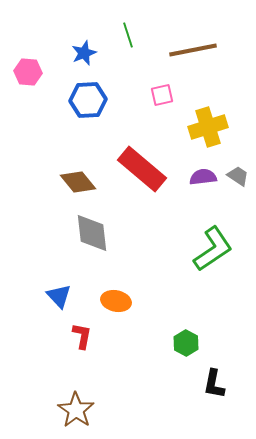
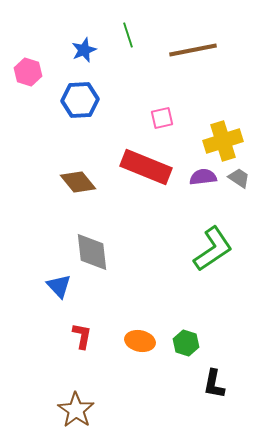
blue star: moved 3 px up
pink hexagon: rotated 12 degrees clockwise
pink square: moved 23 px down
blue hexagon: moved 8 px left
yellow cross: moved 15 px right, 14 px down
red rectangle: moved 4 px right, 2 px up; rotated 18 degrees counterclockwise
gray trapezoid: moved 1 px right, 2 px down
gray diamond: moved 19 px down
blue triangle: moved 10 px up
orange ellipse: moved 24 px right, 40 px down
green hexagon: rotated 10 degrees counterclockwise
